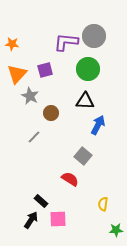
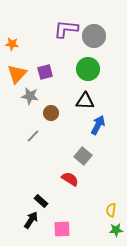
purple L-shape: moved 13 px up
purple square: moved 2 px down
gray star: rotated 18 degrees counterclockwise
gray line: moved 1 px left, 1 px up
yellow semicircle: moved 8 px right, 6 px down
pink square: moved 4 px right, 10 px down
